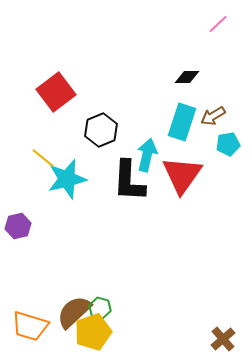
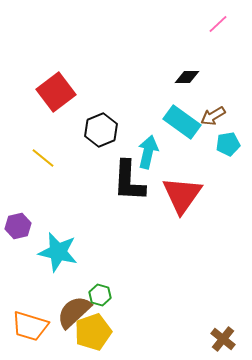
cyan rectangle: rotated 72 degrees counterclockwise
cyan arrow: moved 1 px right, 3 px up
red triangle: moved 20 px down
cyan star: moved 9 px left, 73 px down; rotated 27 degrees clockwise
green hexagon: moved 13 px up
brown cross: rotated 10 degrees counterclockwise
